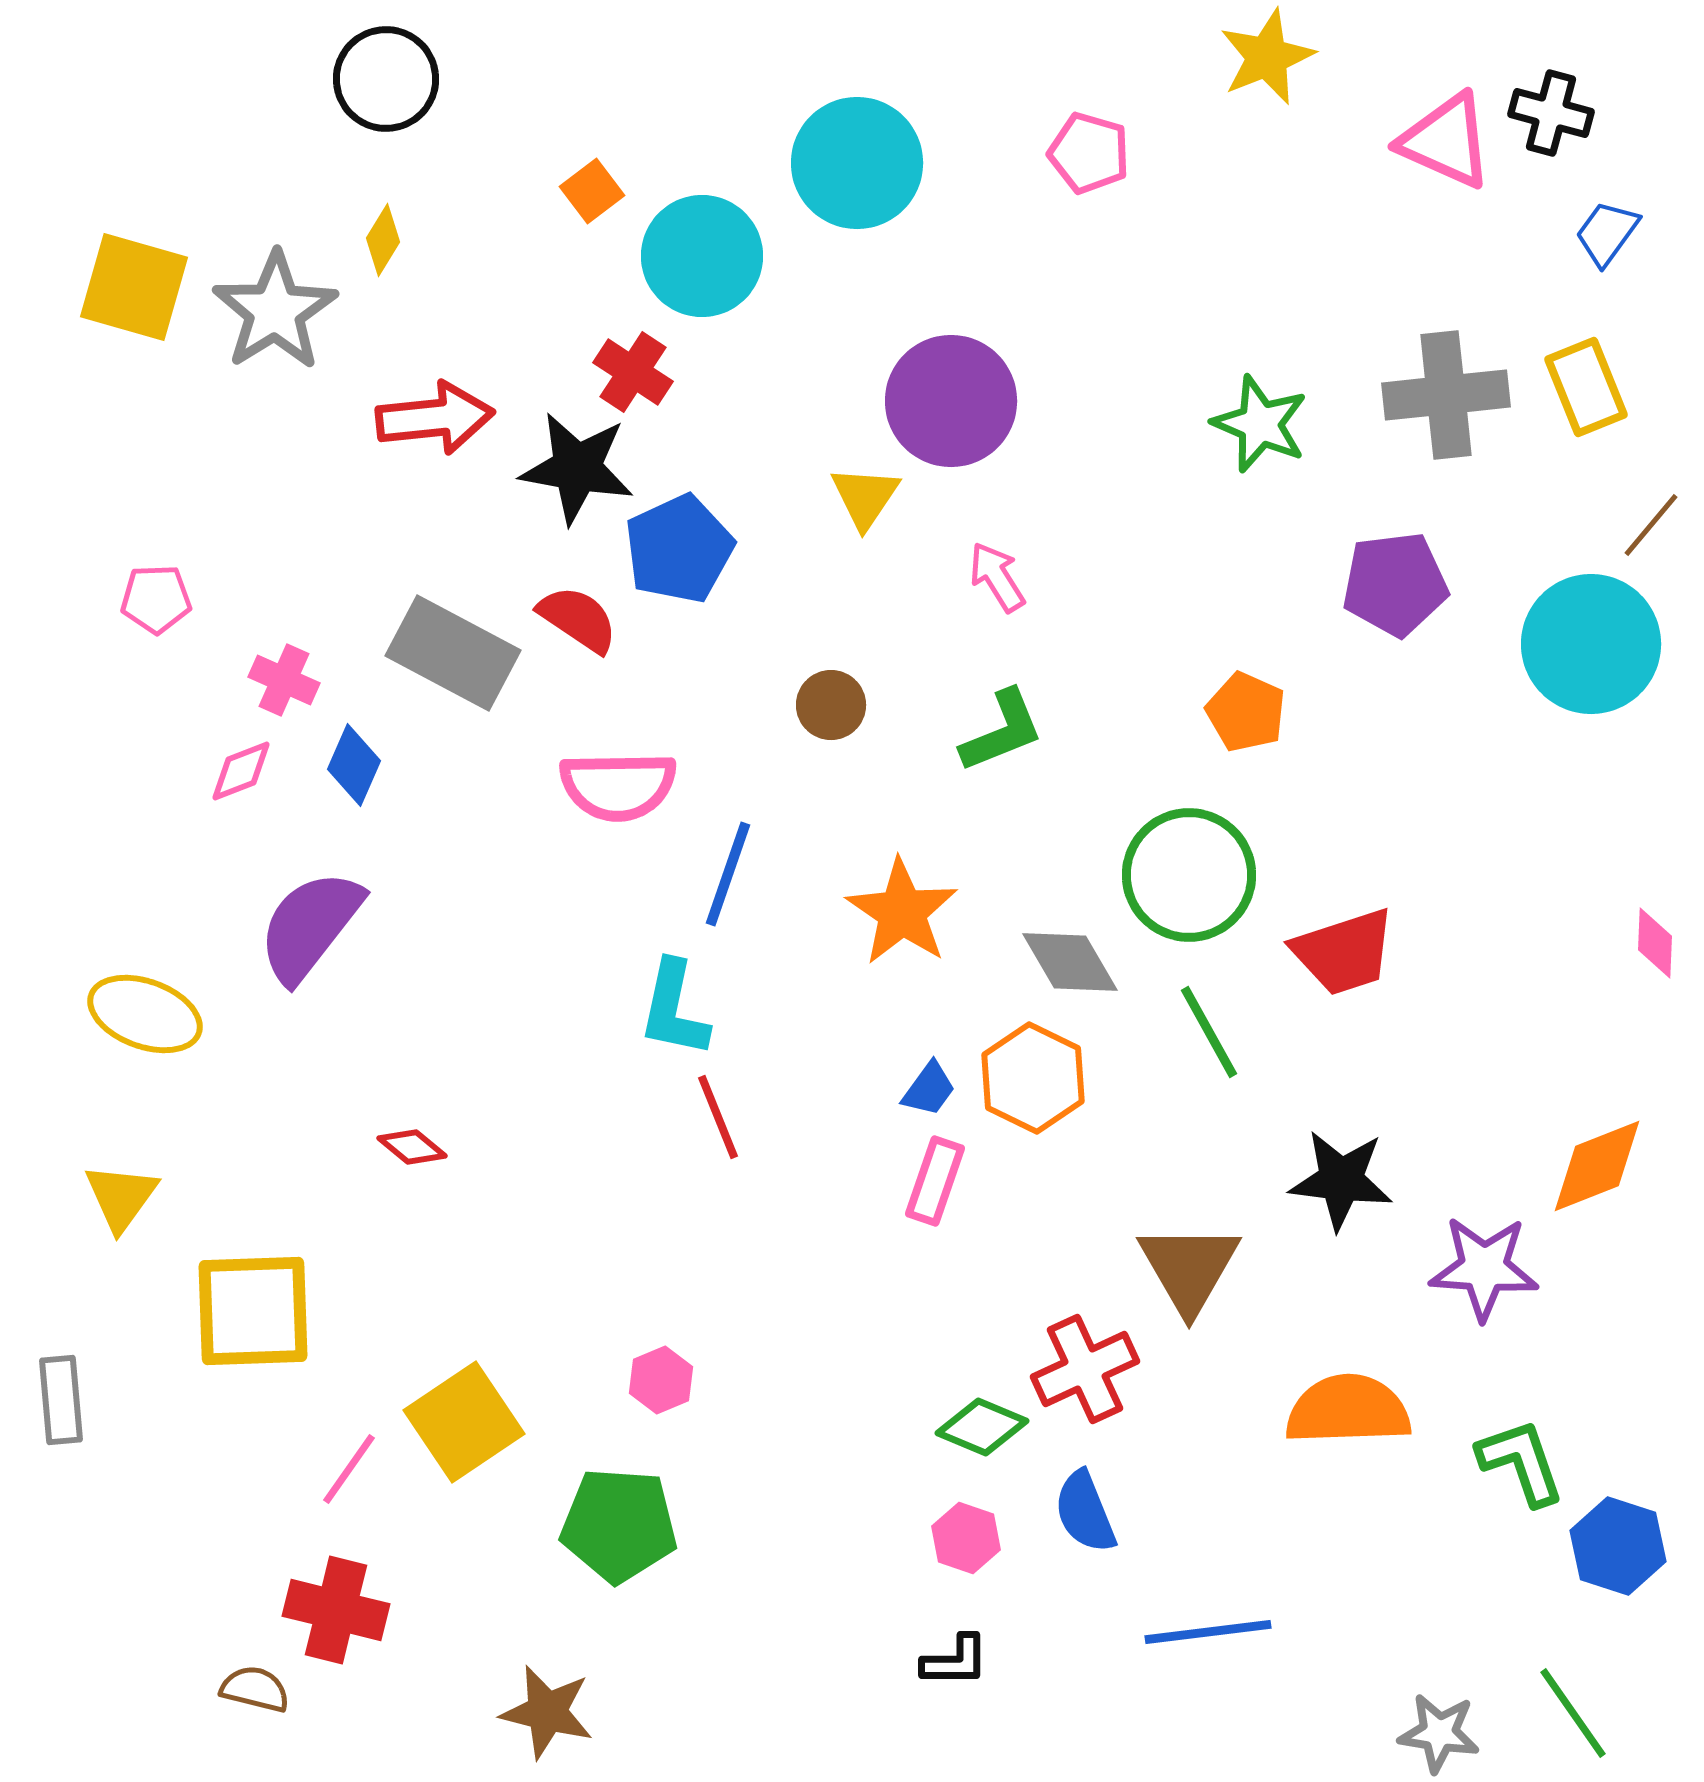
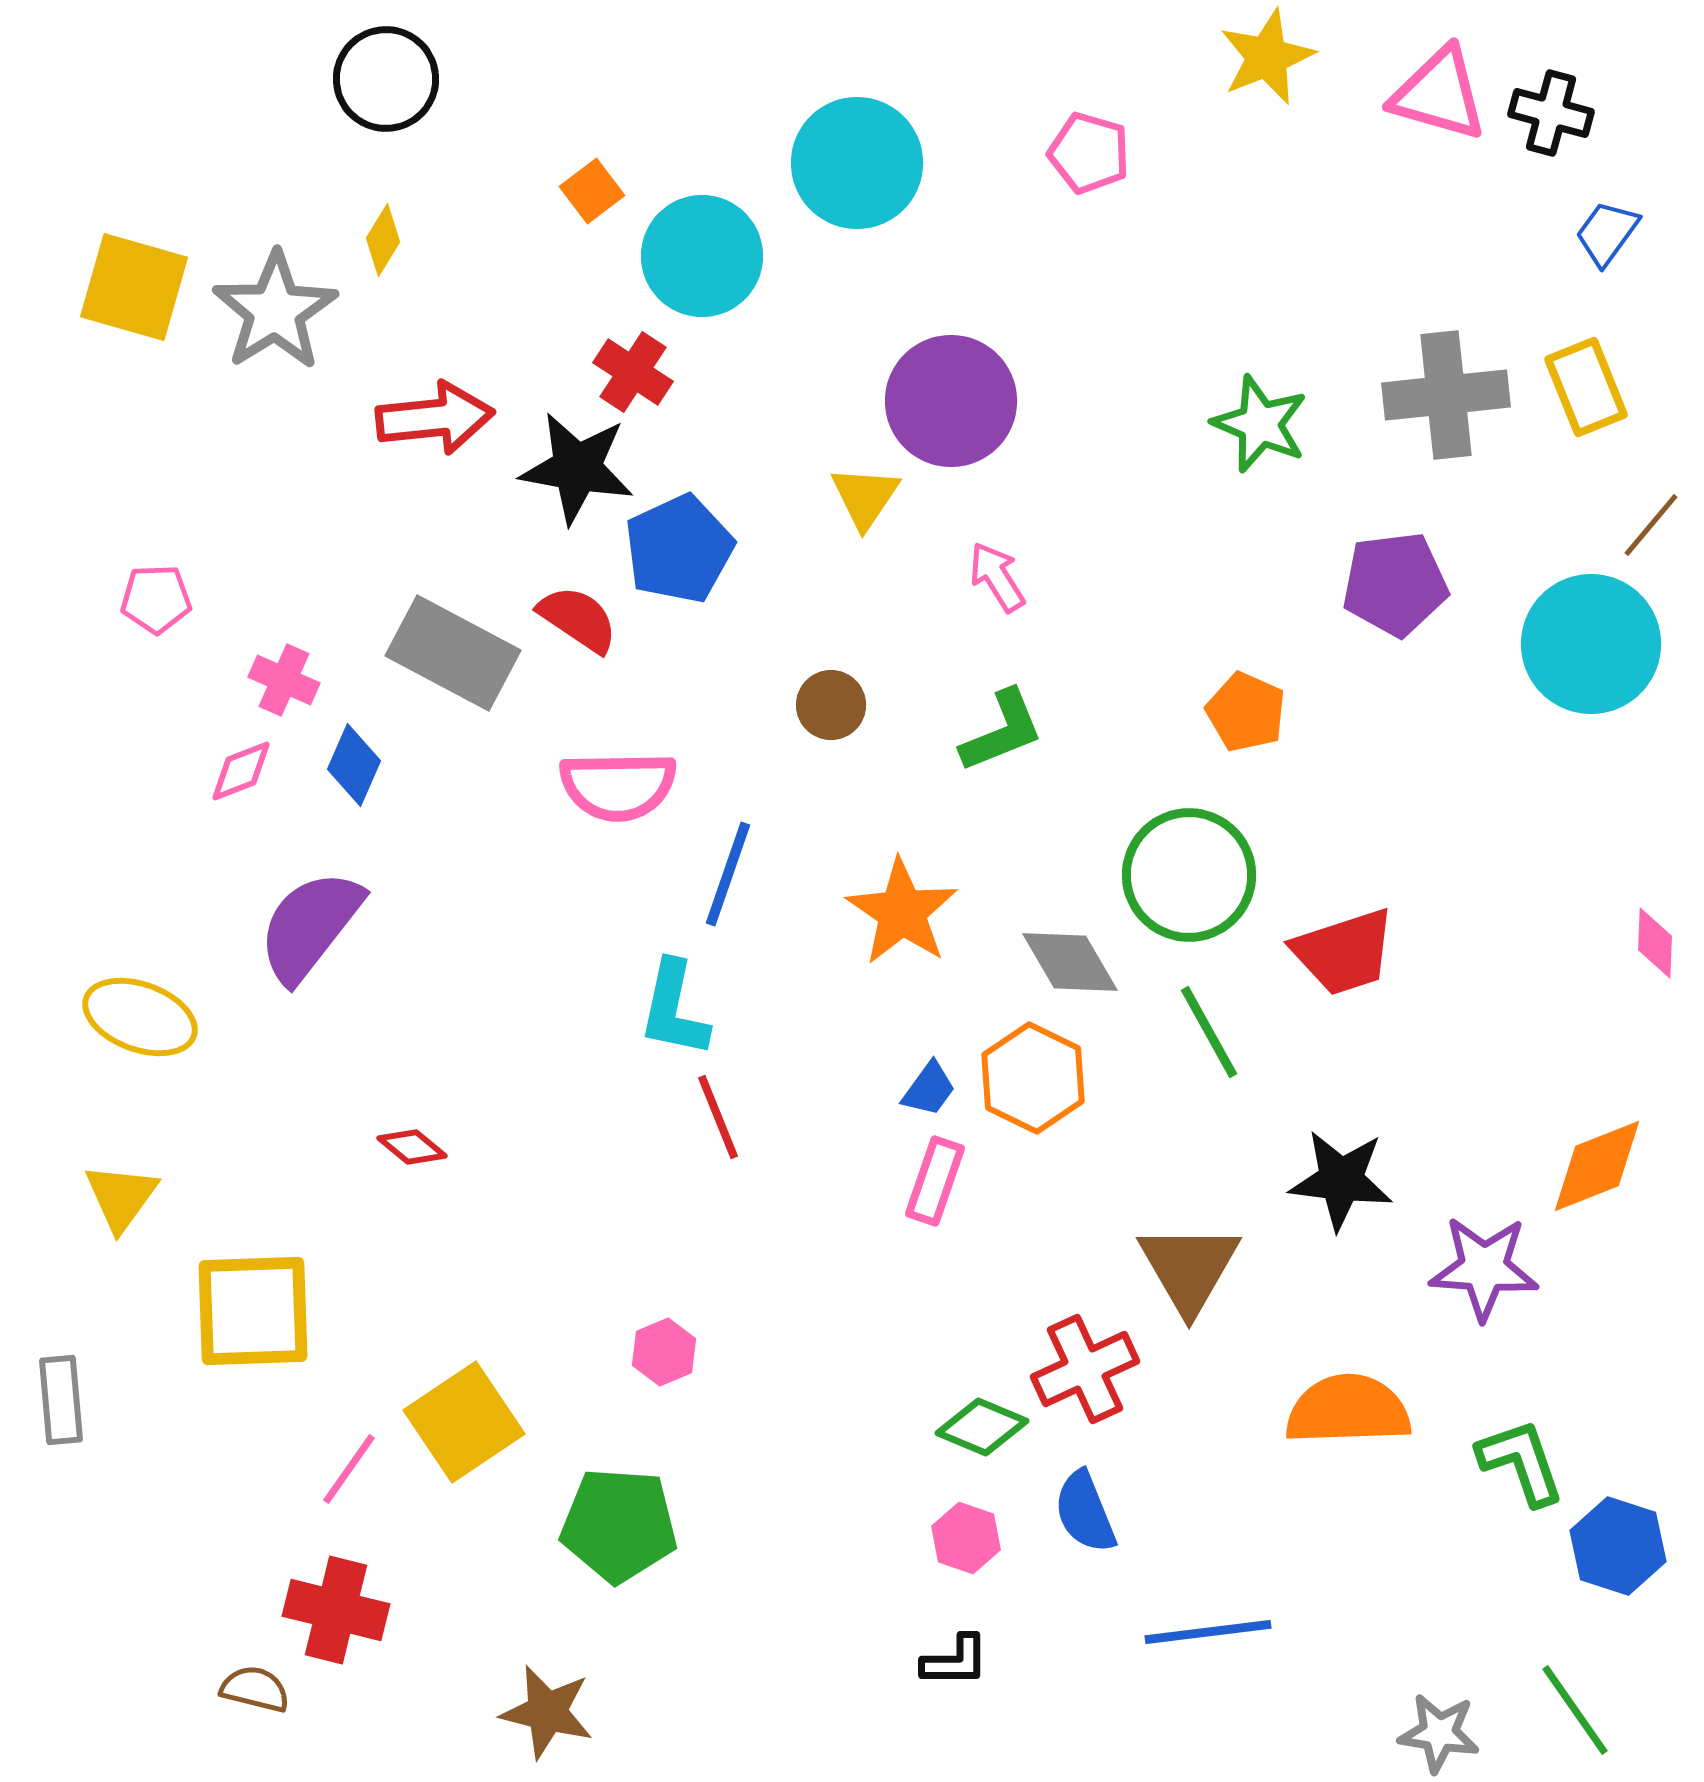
pink triangle at (1446, 141): moved 7 px left, 47 px up; rotated 8 degrees counterclockwise
yellow ellipse at (145, 1014): moved 5 px left, 3 px down
pink hexagon at (661, 1380): moved 3 px right, 28 px up
green line at (1573, 1713): moved 2 px right, 3 px up
